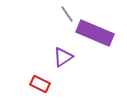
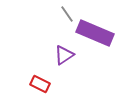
purple triangle: moved 1 px right, 2 px up
